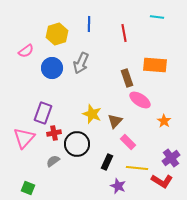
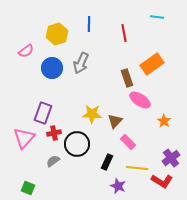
orange rectangle: moved 3 px left, 1 px up; rotated 40 degrees counterclockwise
yellow star: rotated 18 degrees counterclockwise
